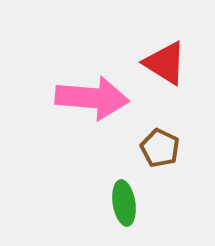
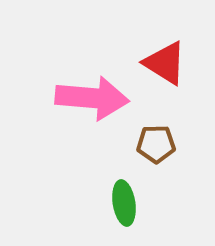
brown pentagon: moved 4 px left, 4 px up; rotated 27 degrees counterclockwise
